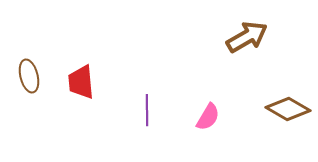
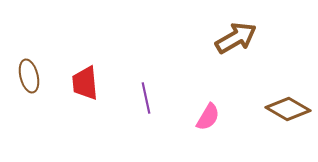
brown arrow: moved 11 px left, 1 px down
red trapezoid: moved 4 px right, 1 px down
purple line: moved 1 px left, 12 px up; rotated 12 degrees counterclockwise
